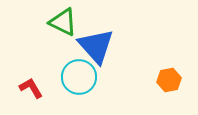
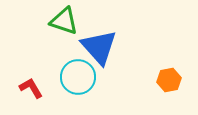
green triangle: moved 1 px right, 1 px up; rotated 8 degrees counterclockwise
blue triangle: moved 3 px right, 1 px down
cyan circle: moved 1 px left
